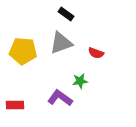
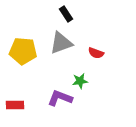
black rectangle: rotated 21 degrees clockwise
purple L-shape: rotated 15 degrees counterclockwise
